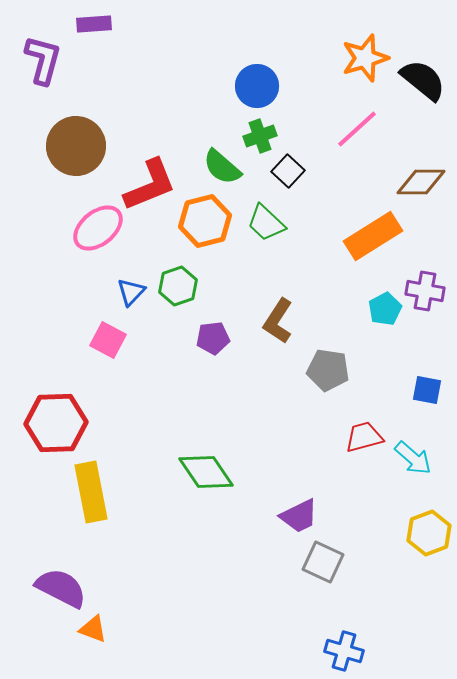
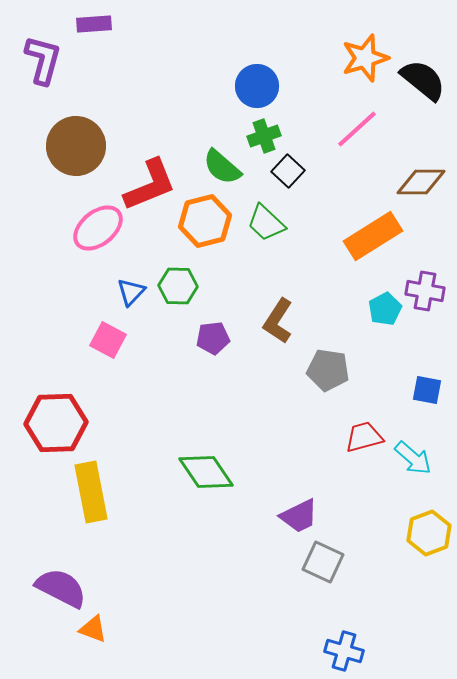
green cross: moved 4 px right
green hexagon: rotated 21 degrees clockwise
